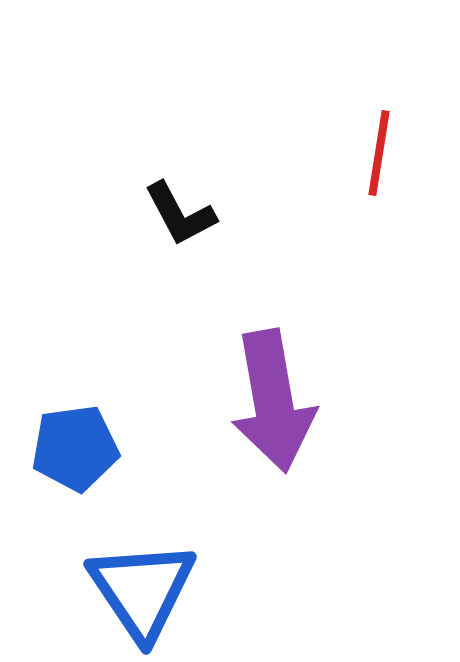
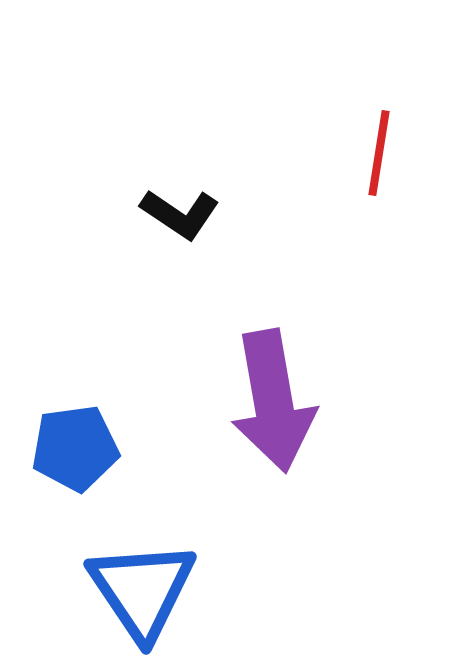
black L-shape: rotated 28 degrees counterclockwise
